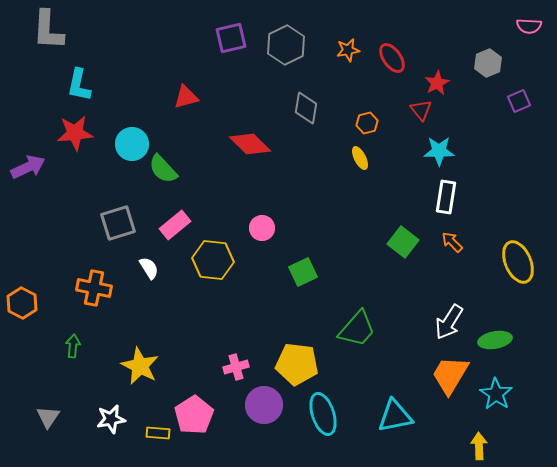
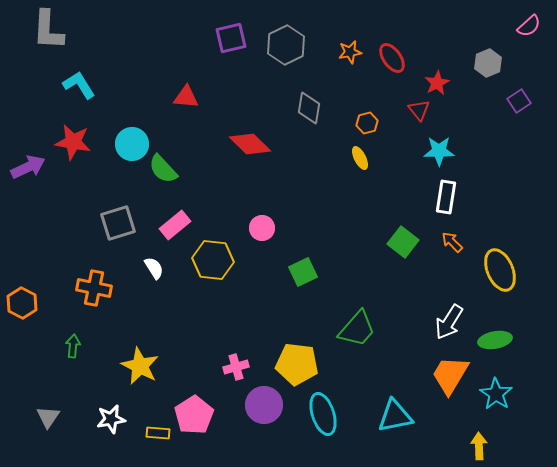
pink semicircle at (529, 26): rotated 45 degrees counterclockwise
orange star at (348, 50): moved 2 px right, 2 px down
cyan L-shape at (79, 85): rotated 136 degrees clockwise
red triangle at (186, 97): rotated 20 degrees clockwise
purple square at (519, 101): rotated 10 degrees counterclockwise
gray diamond at (306, 108): moved 3 px right
red triangle at (421, 110): moved 2 px left
red star at (75, 133): moved 2 px left, 9 px down; rotated 15 degrees clockwise
yellow ellipse at (518, 262): moved 18 px left, 8 px down
white semicircle at (149, 268): moved 5 px right
